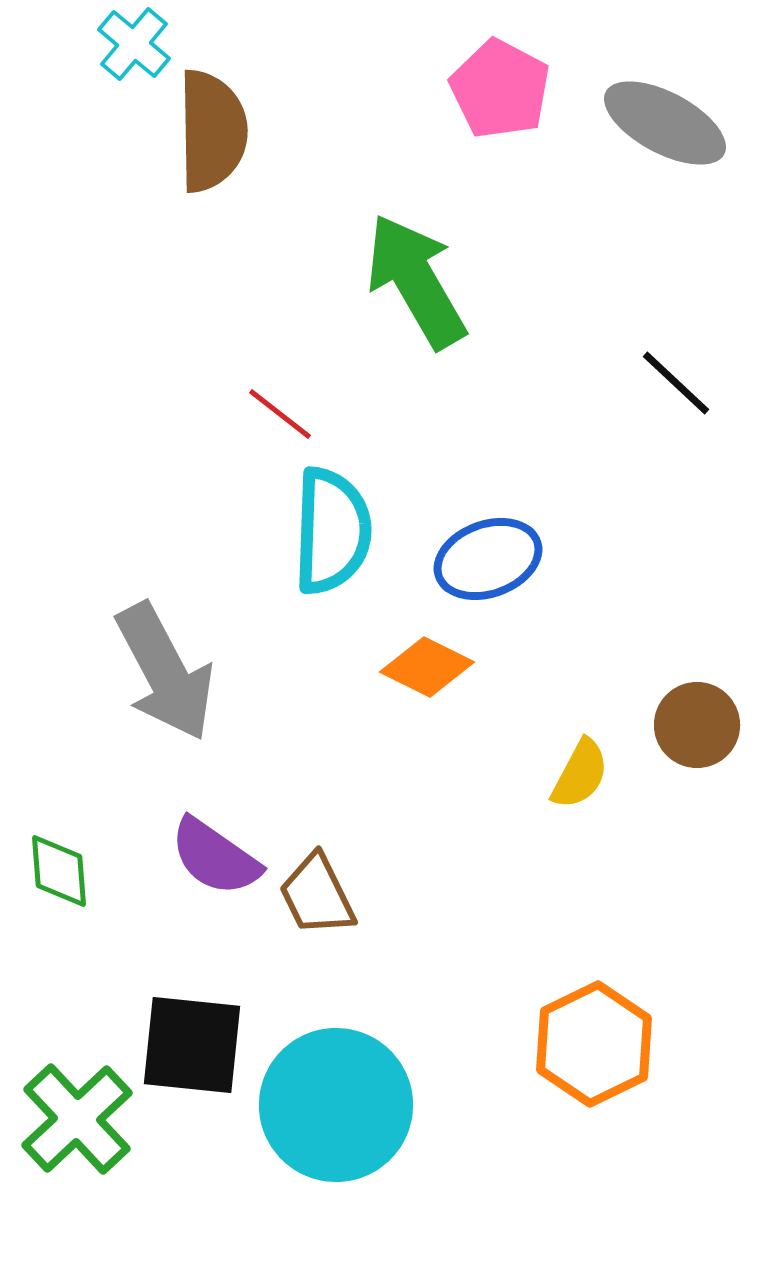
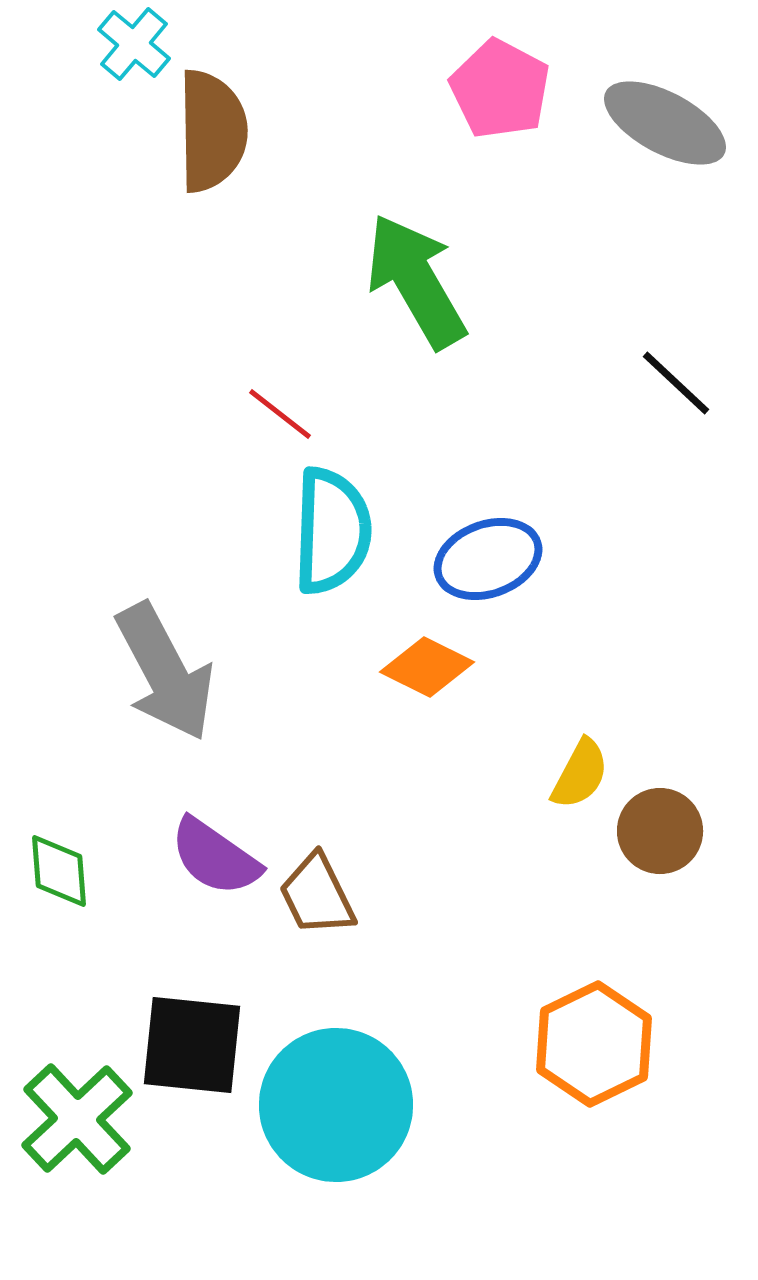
brown circle: moved 37 px left, 106 px down
